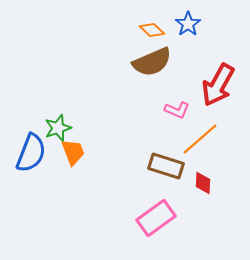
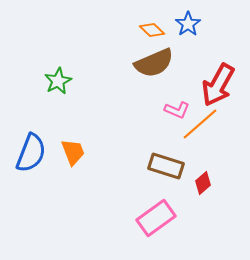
brown semicircle: moved 2 px right, 1 px down
green star: moved 47 px up; rotated 8 degrees counterclockwise
orange line: moved 15 px up
red diamond: rotated 45 degrees clockwise
